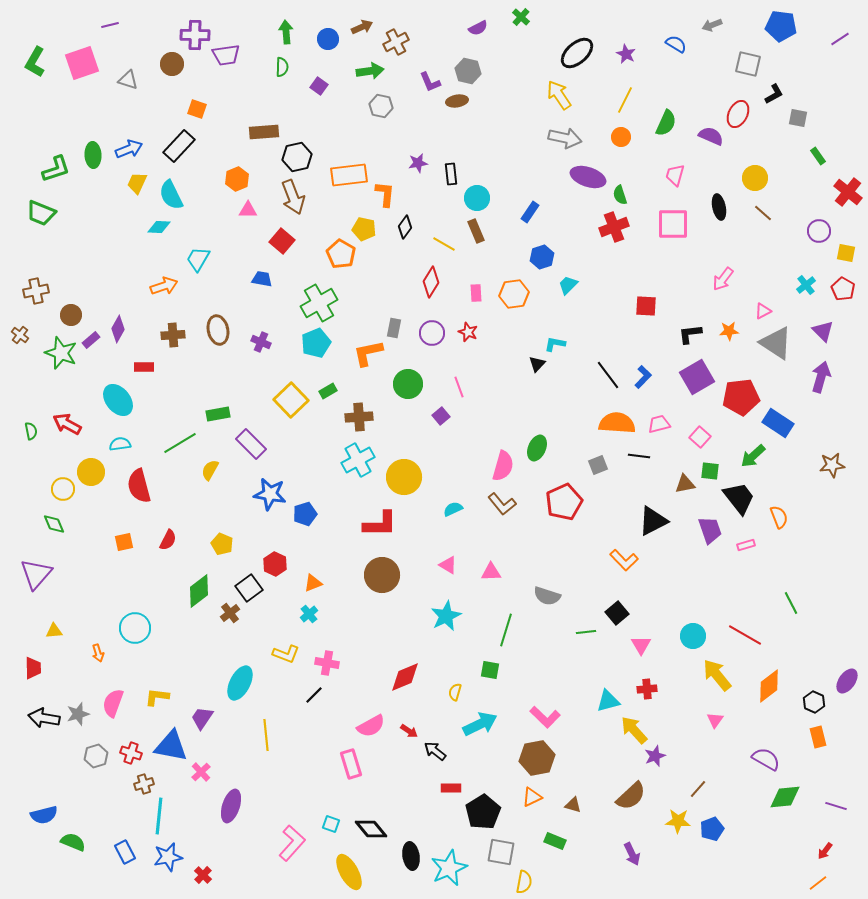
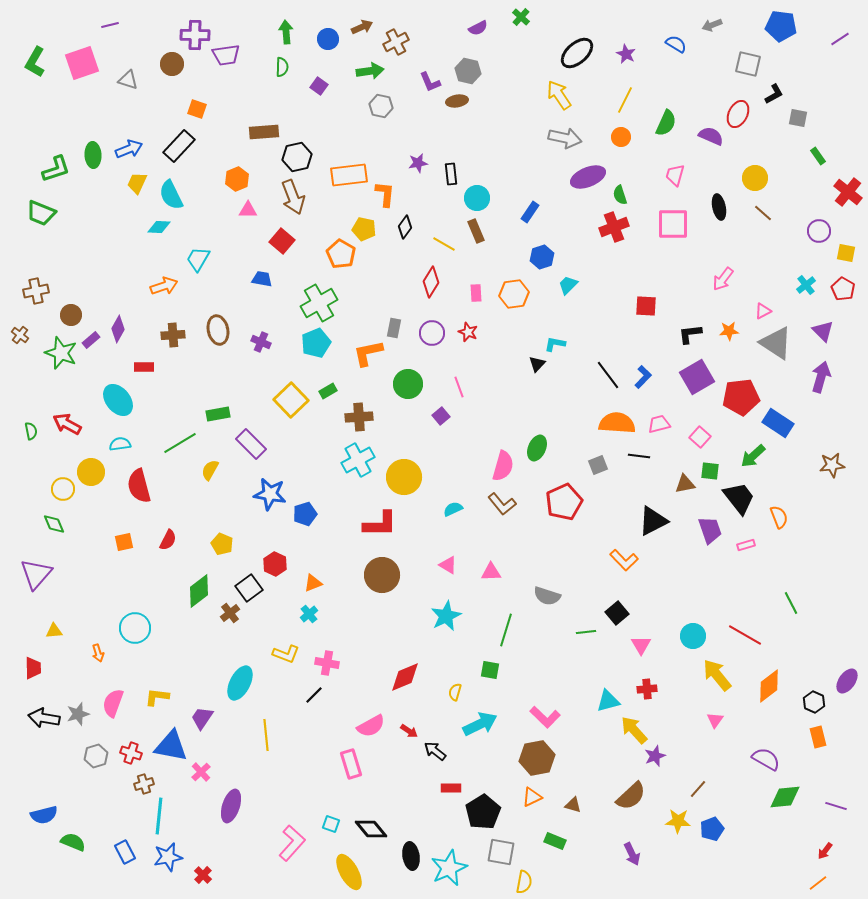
purple ellipse at (588, 177): rotated 40 degrees counterclockwise
